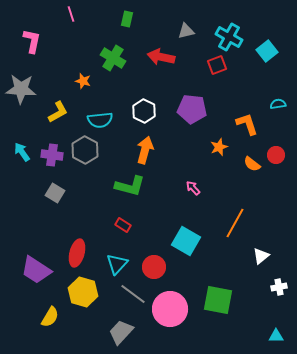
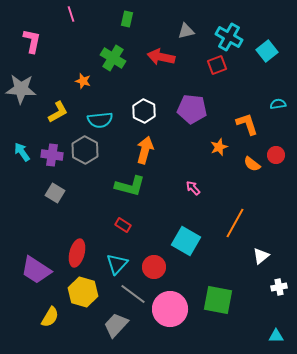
gray trapezoid at (121, 332): moved 5 px left, 7 px up
